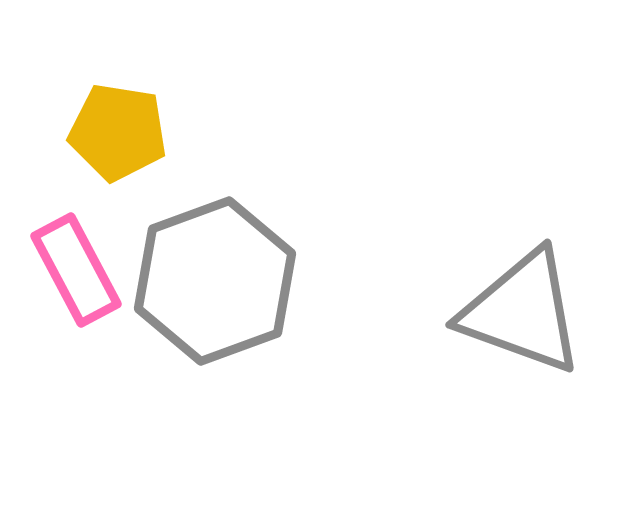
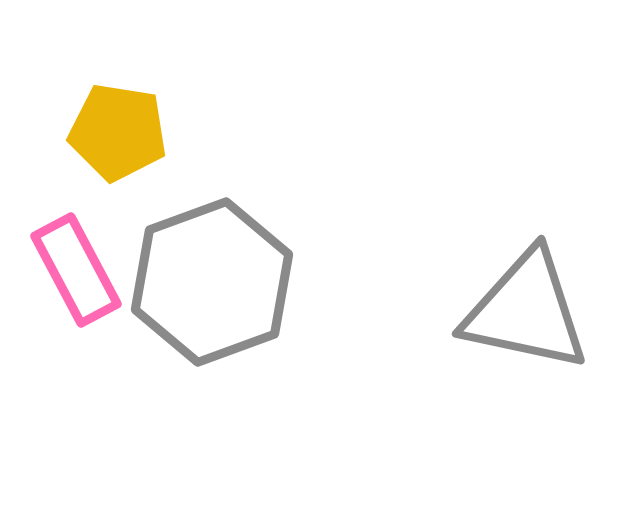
gray hexagon: moved 3 px left, 1 px down
gray triangle: moved 4 px right, 1 px up; rotated 8 degrees counterclockwise
